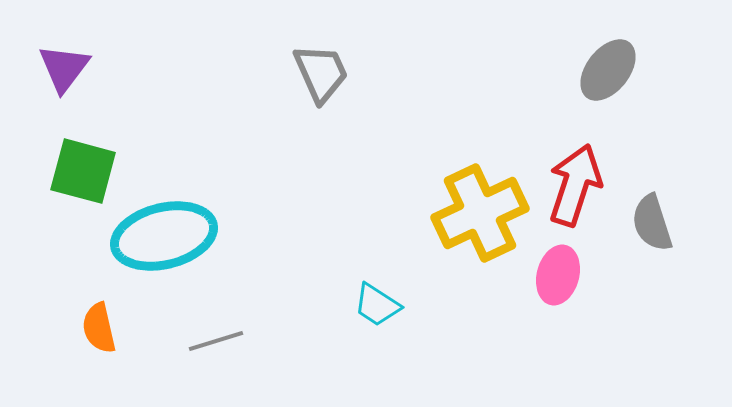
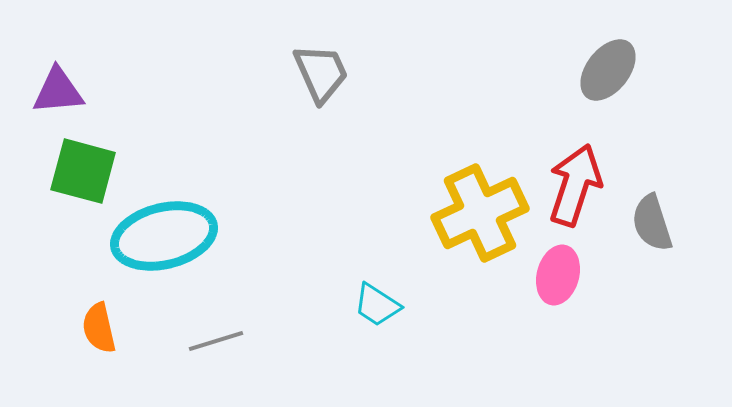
purple triangle: moved 6 px left, 23 px down; rotated 48 degrees clockwise
